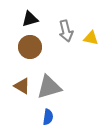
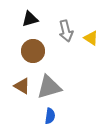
yellow triangle: rotated 21 degrees clockwise
brown circle: moved 3 px right, 4 px down
blue semicircle: moved 2 px right, 1 px up
